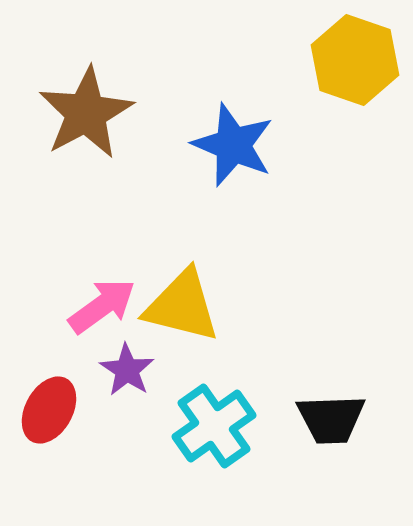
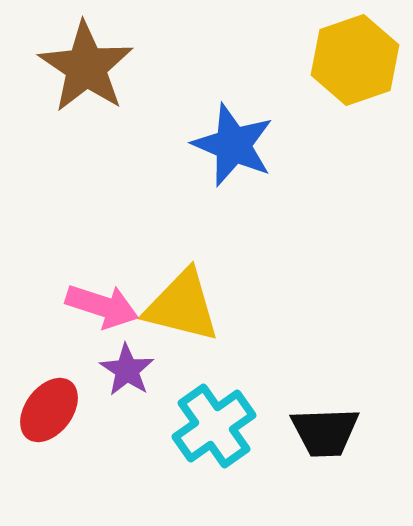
yellow hexagon: rotated 22 degrees clockwise
brown star: moved 46 px up; rotated 10 degrees counterclockwise
pink arrow: rotated 54 degrees clockwise
red ellipse: rotated 8 degrees clockwise
black trapezoid: moved 6 px left, 13 px down
